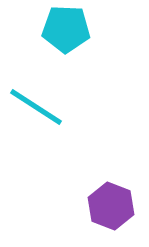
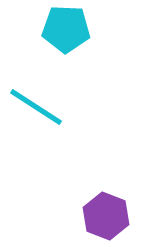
purple hexagon: moved 5 px left, 10 px down
